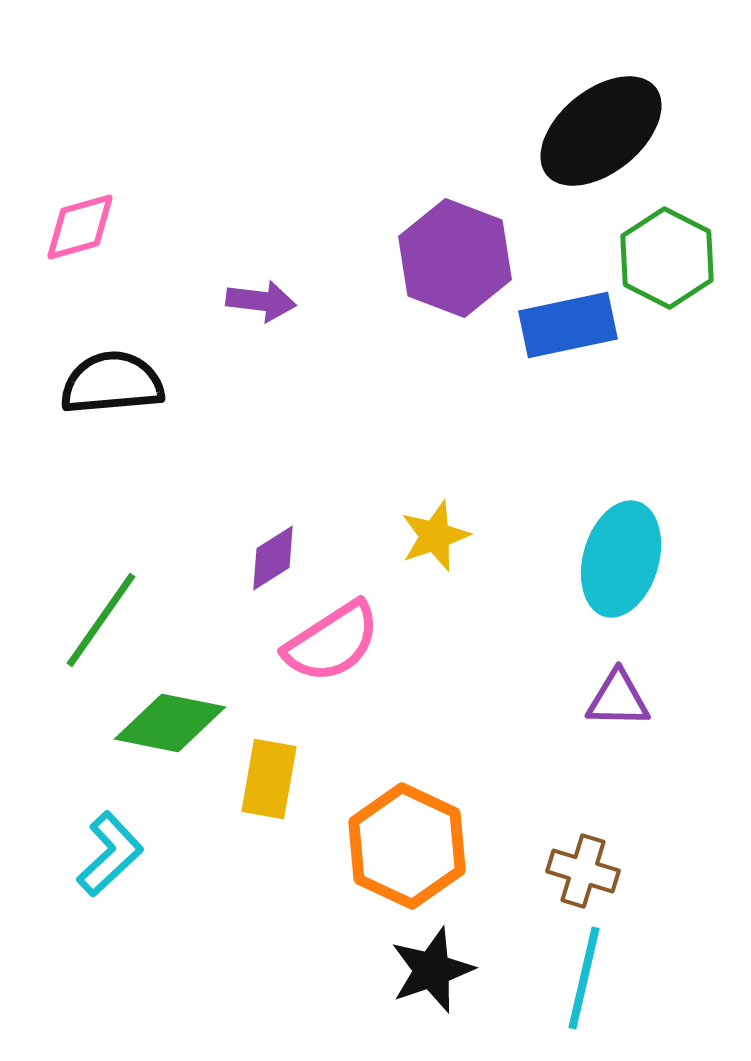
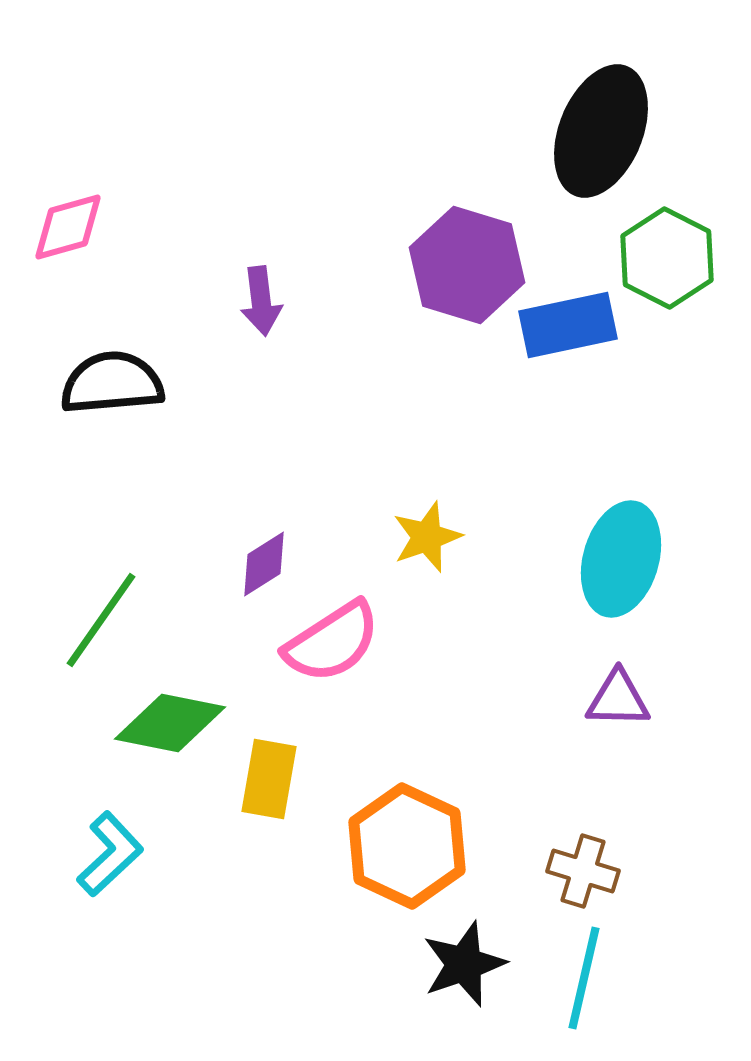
black ellipse: rotated 29 degrees counterclockwise
pink diamond: moved 12 px left
purple hexagon: moved 12 px right, 7 px down; rotated 4 degrees counterclockwise
purple arrow: rotated 76 degrees clockwise
yellow star: moved 8 px left, 1 px down
purple diamond: moved 9 px left, 6 px down
black star: moved 32 px right, 6 px up
